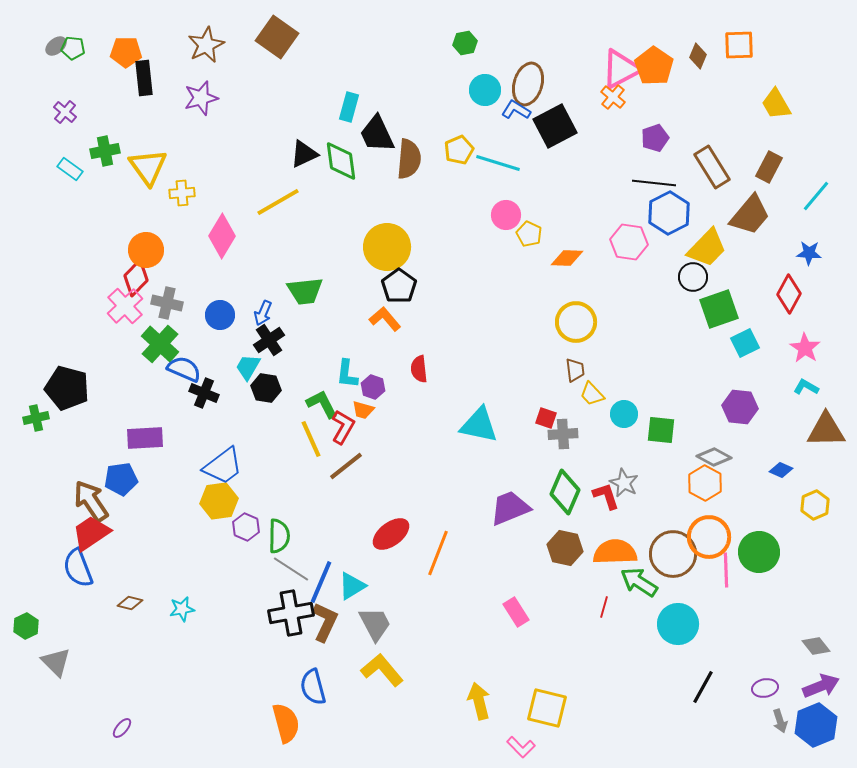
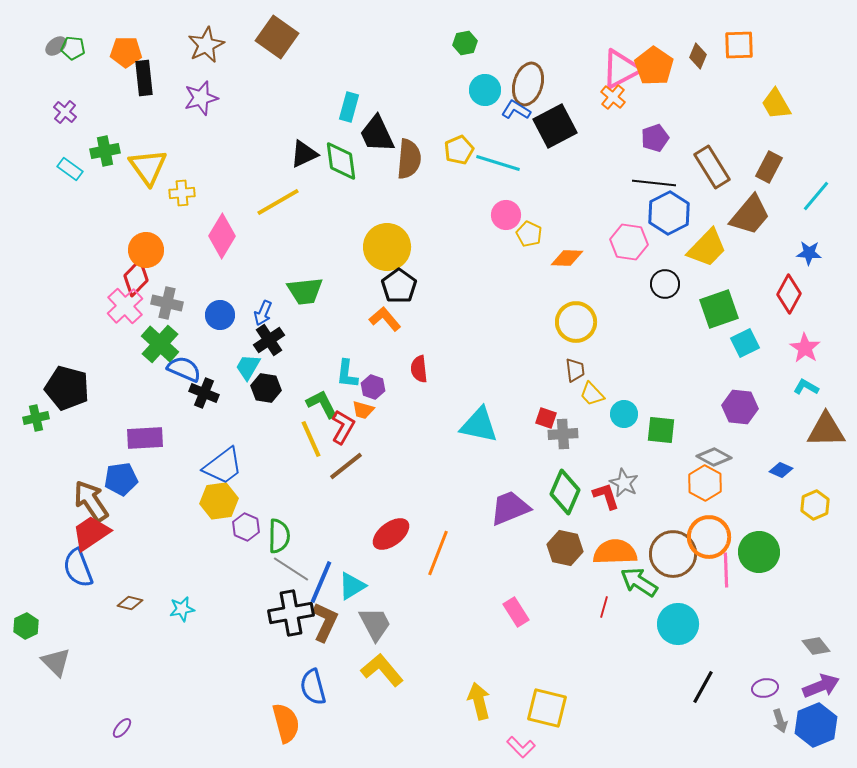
black circle at (693, 277): moved 28 px left, 7 px down
